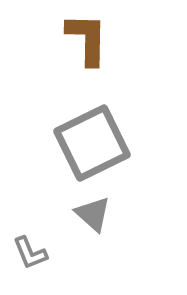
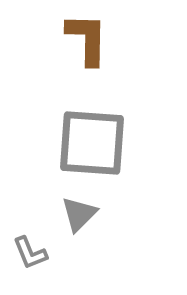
gray square: rotated 30 degrees clockwise
gray triangle: moved 14 px left; rotated 33 degrees clockwise
